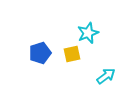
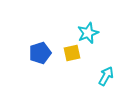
yellow square: moved 1 px up
cyan arrow: rotated 24 degrees counterclockwise
